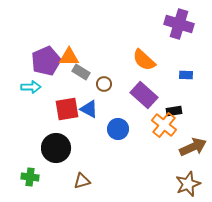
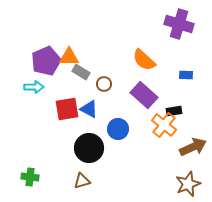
cyan arrow: moved 3 px right
black circle: moved 33 px right
